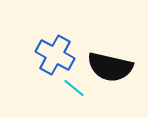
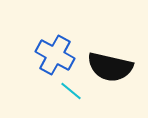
cyan line: moved 3 px left, 3 px down
